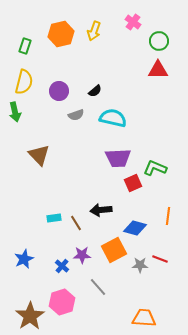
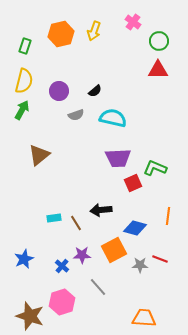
yellow semicircle: moved 1 px up
green arrow: moved 7 px right, 2 px up; rotated 138 degrees counterclockwise
brown triangle: rotated 35 degrees clockwise
brown star: rotated 20 degrees counterclockwise
